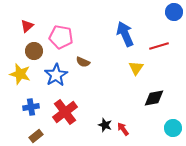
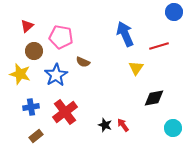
red arrow: moved 4 px up
